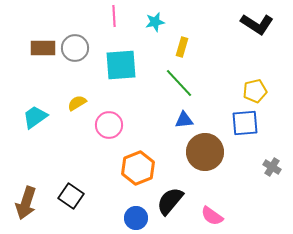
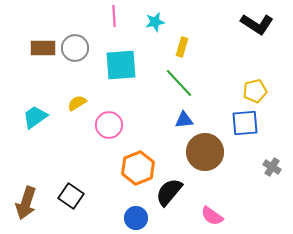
black semicircle: moved 1 px left, 9 px up
